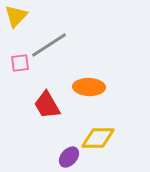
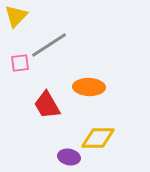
purple ellipse: rotated 60 degrees clockwise
